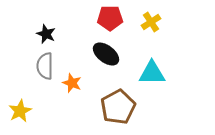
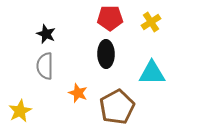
black ellipse: rotated 52 degrees clockwise
orange star: moved 6 px right, 10 px down
brown pentagon: moved 1 px left
